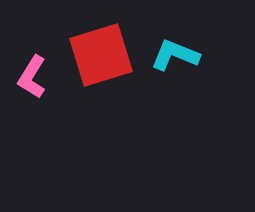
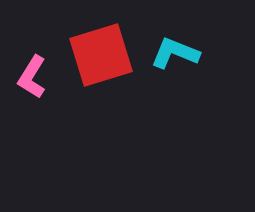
cyan L-shape: moved 2 px up
